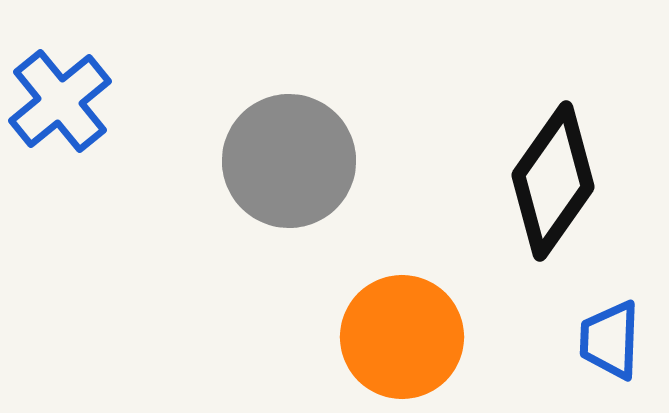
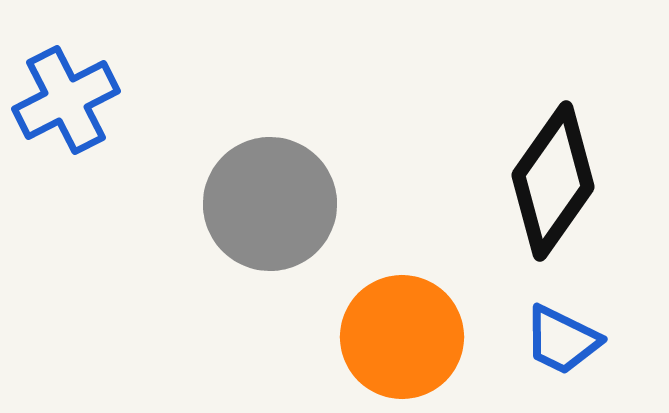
blue cross: moved 6 px right, 1 px up; rotated 12 degrees clockwise
gray circle: moved 19 px left, 43 px down
blue trapezoid: moved 48 px left; rotated 66 degrees counterclockwise
